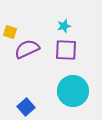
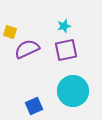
purple square: rotated 15 degrees counterclockwise
blue square: moved 8 px right, 1 px up; rotated 18 degrees clockwise
